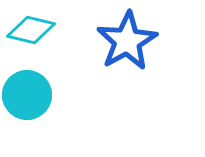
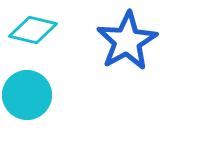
cyan diamond: moved 2 px right
